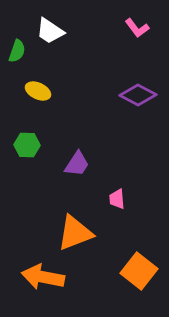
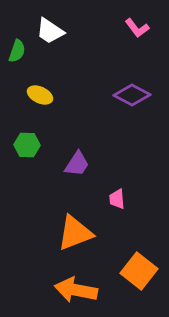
yellow ellipse: moved 2 px right, 4 px down
purple diamond: moved 6 px left
orange arrow: moved 33 px right, 13 px down
